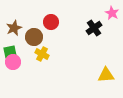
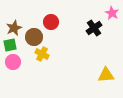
green square: moved 7 px up
